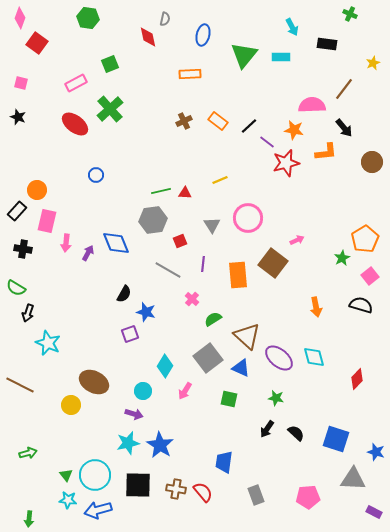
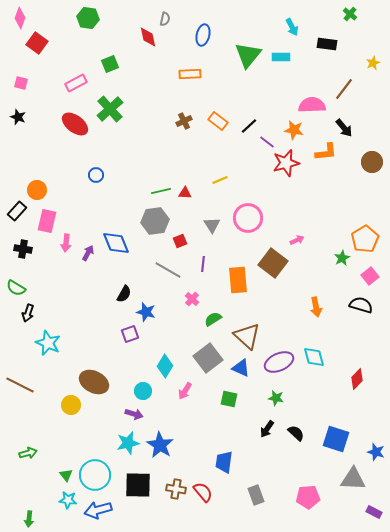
green cross at (350, 14): rotated 16 degrees clockwise
green triangle at (244, 55): moved 4 px right
gray hexagon at (153, 220): moved 2 px right, 1 px down
orange rectangle at (238, 275): moved 5 px down
purple ellipse at (279, 358): moved 4 px down; rotated 64 degrees counterclockwise
